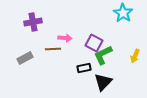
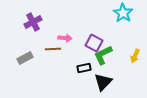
purple cross: rotated 18 degrees counterclockwise
